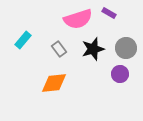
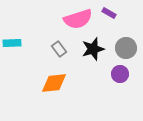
cyan rectangle: moved 11 px left, 3 px down; rotated 48 degrees clockwise
